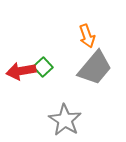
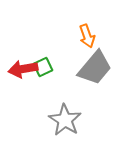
green square: rotated 18 degrees clockwise
red arrow: moved 2 px right, 2 px up
